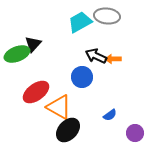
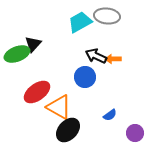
blue circle: moved 3 px right
red ellipse: moved 1 px right
